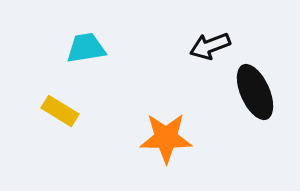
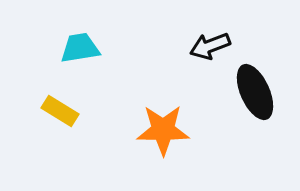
cyan trapezoid: moved 6 px left
orange star: moved 3 px left, 8 px up
